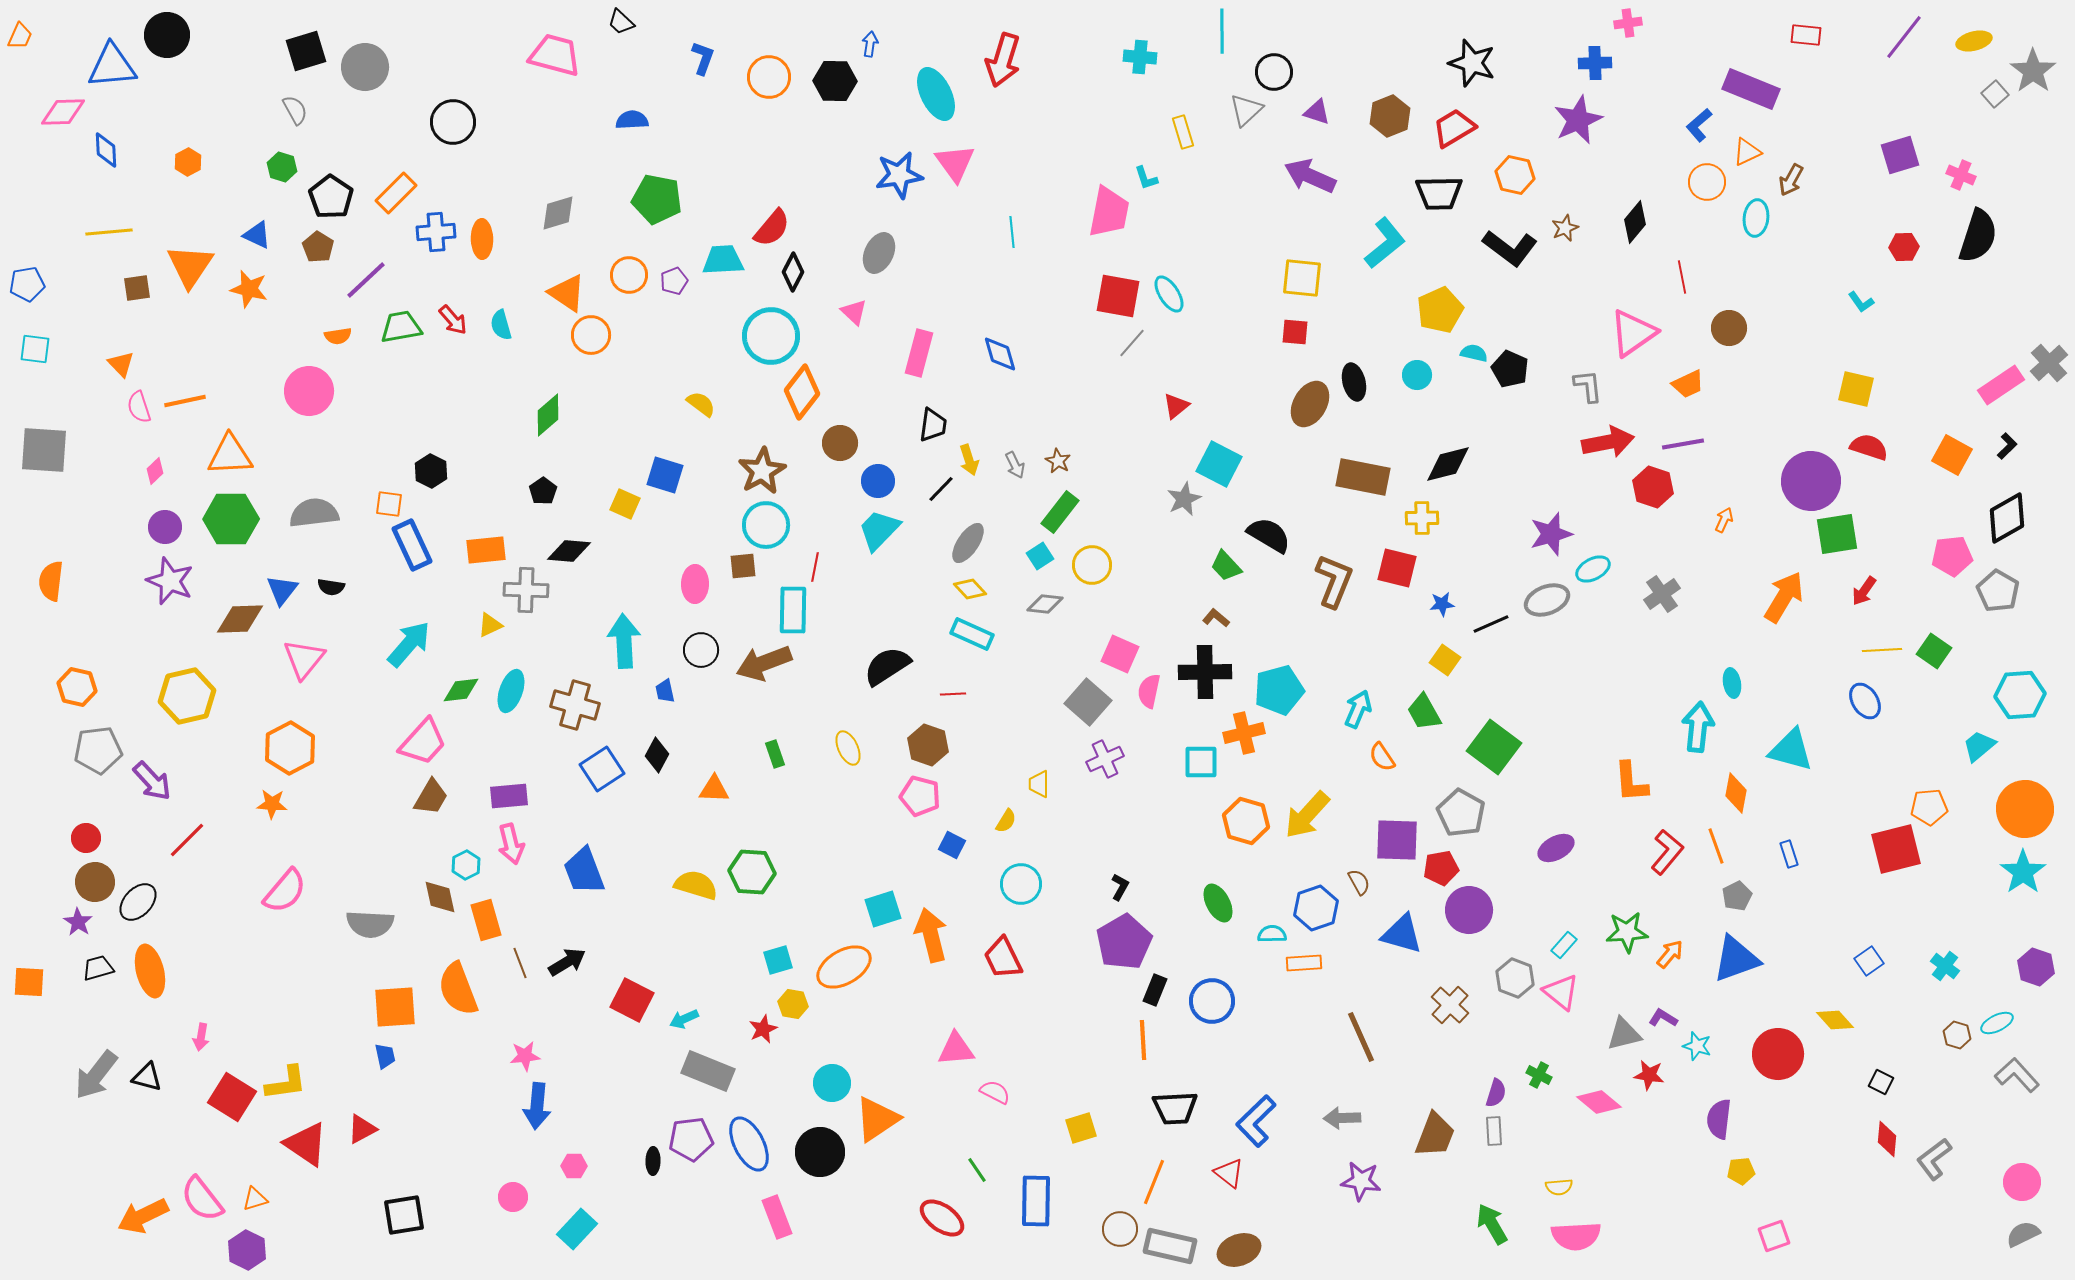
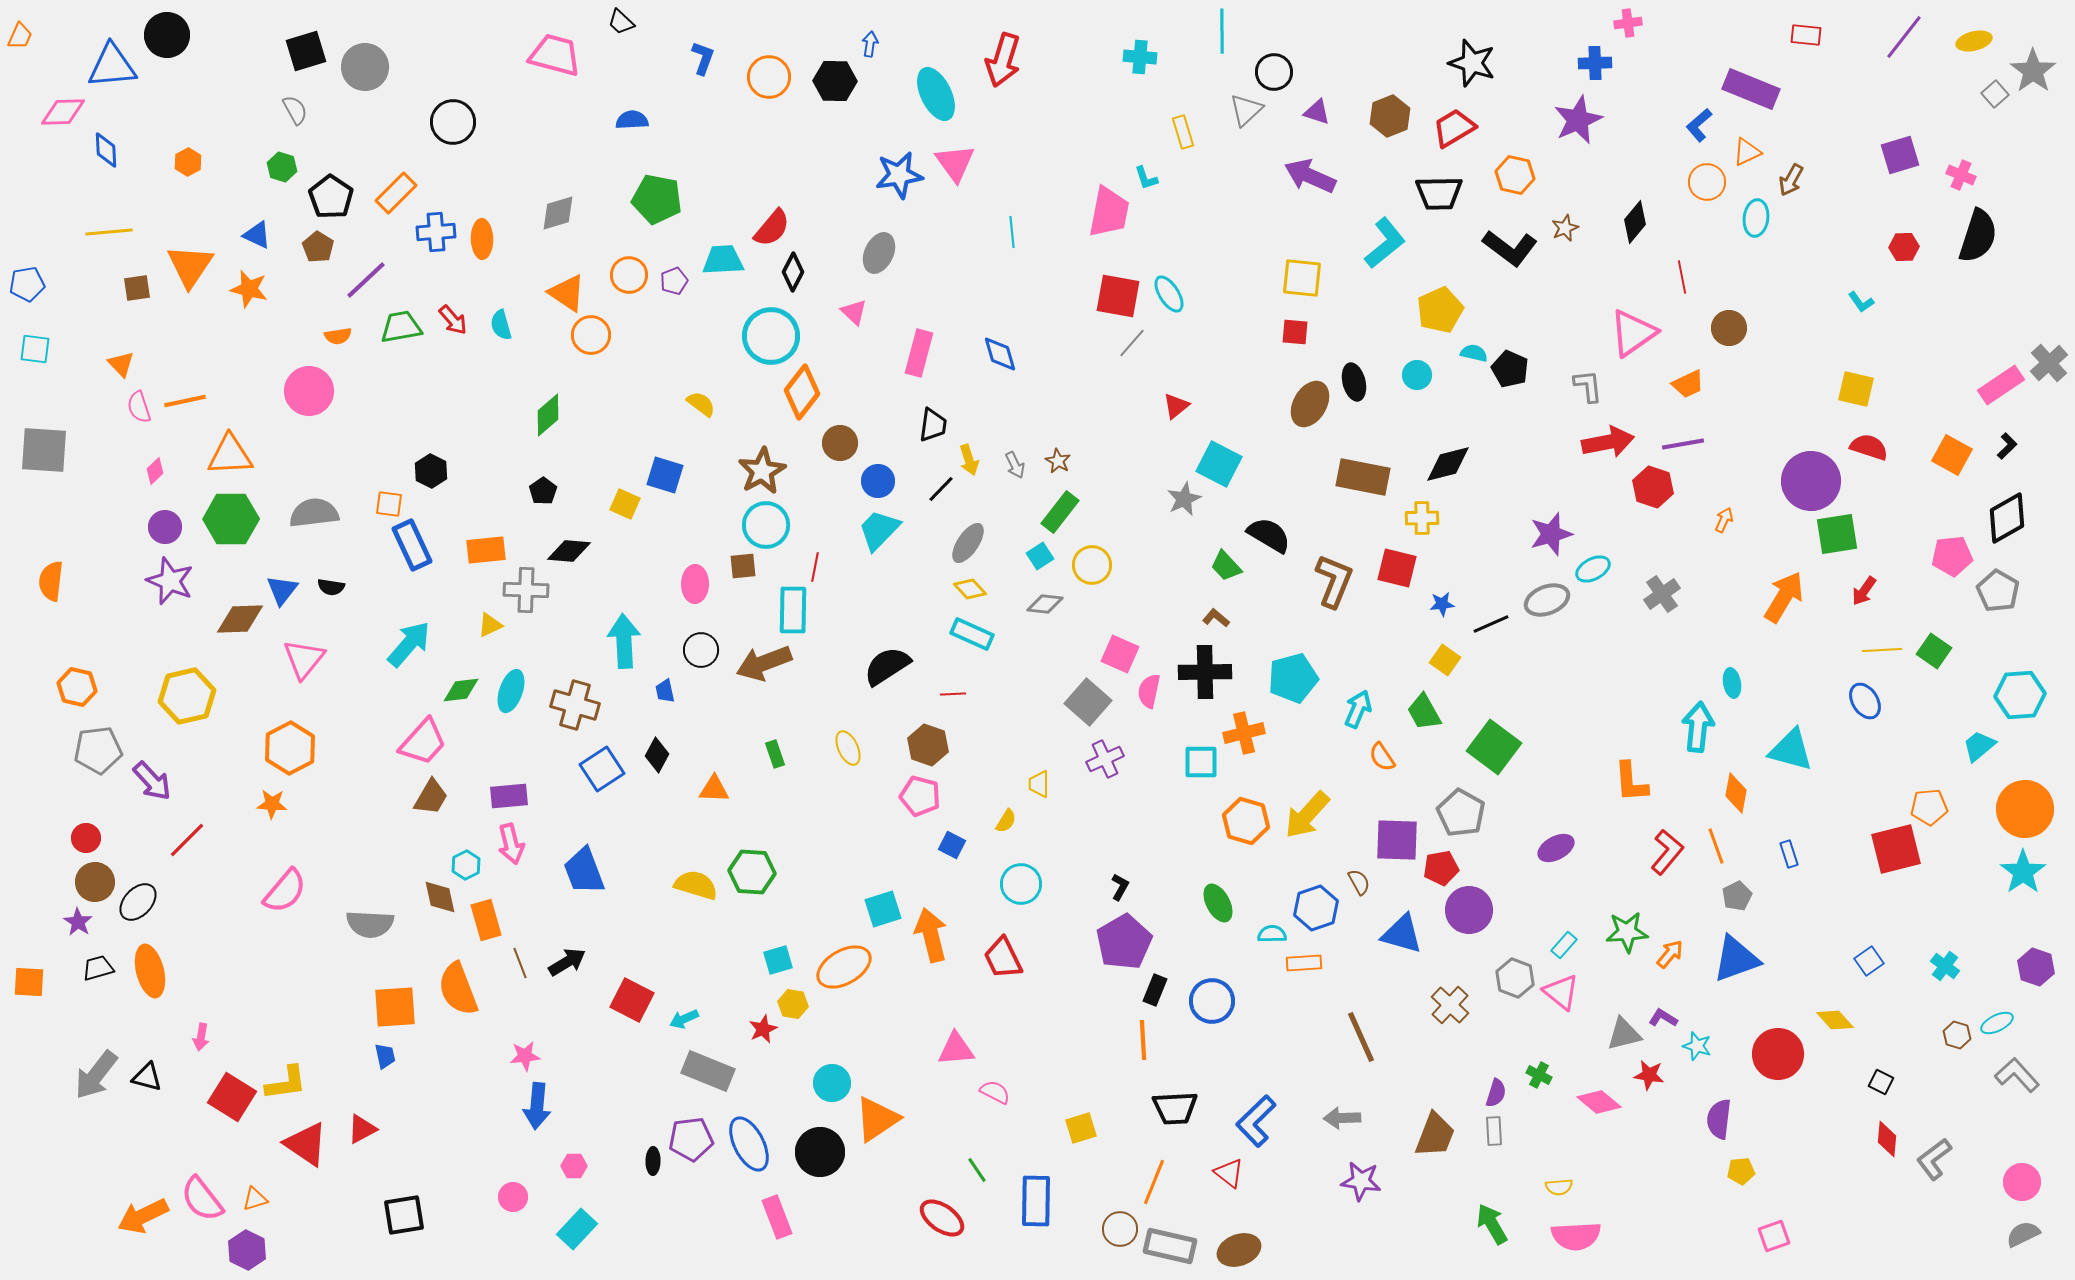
cyan pentagon at (1279, 690): moved 14 px right, 12 px up
